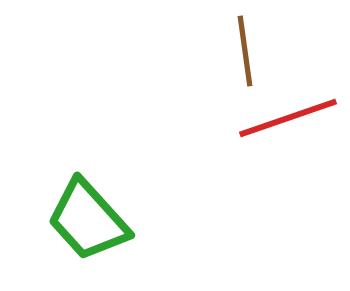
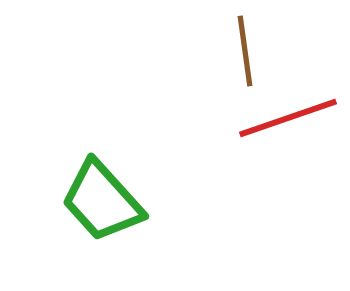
green trapezoid: moved 14 px right, 19 px up
